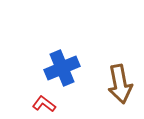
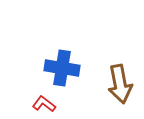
blue cross: rotated 32 degrees clockwise
